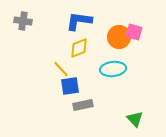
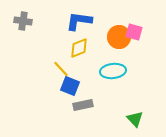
cyan ellipse: moved 2 px down
blue square: rotated 30 degrees clockwise
